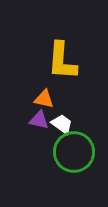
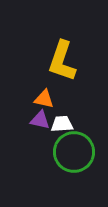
yellow L-shape: rotated 15 degrees clockwise
purple triangle: moved 1 px right
white trapezoid: rotated 40 degrees counterclockwise
